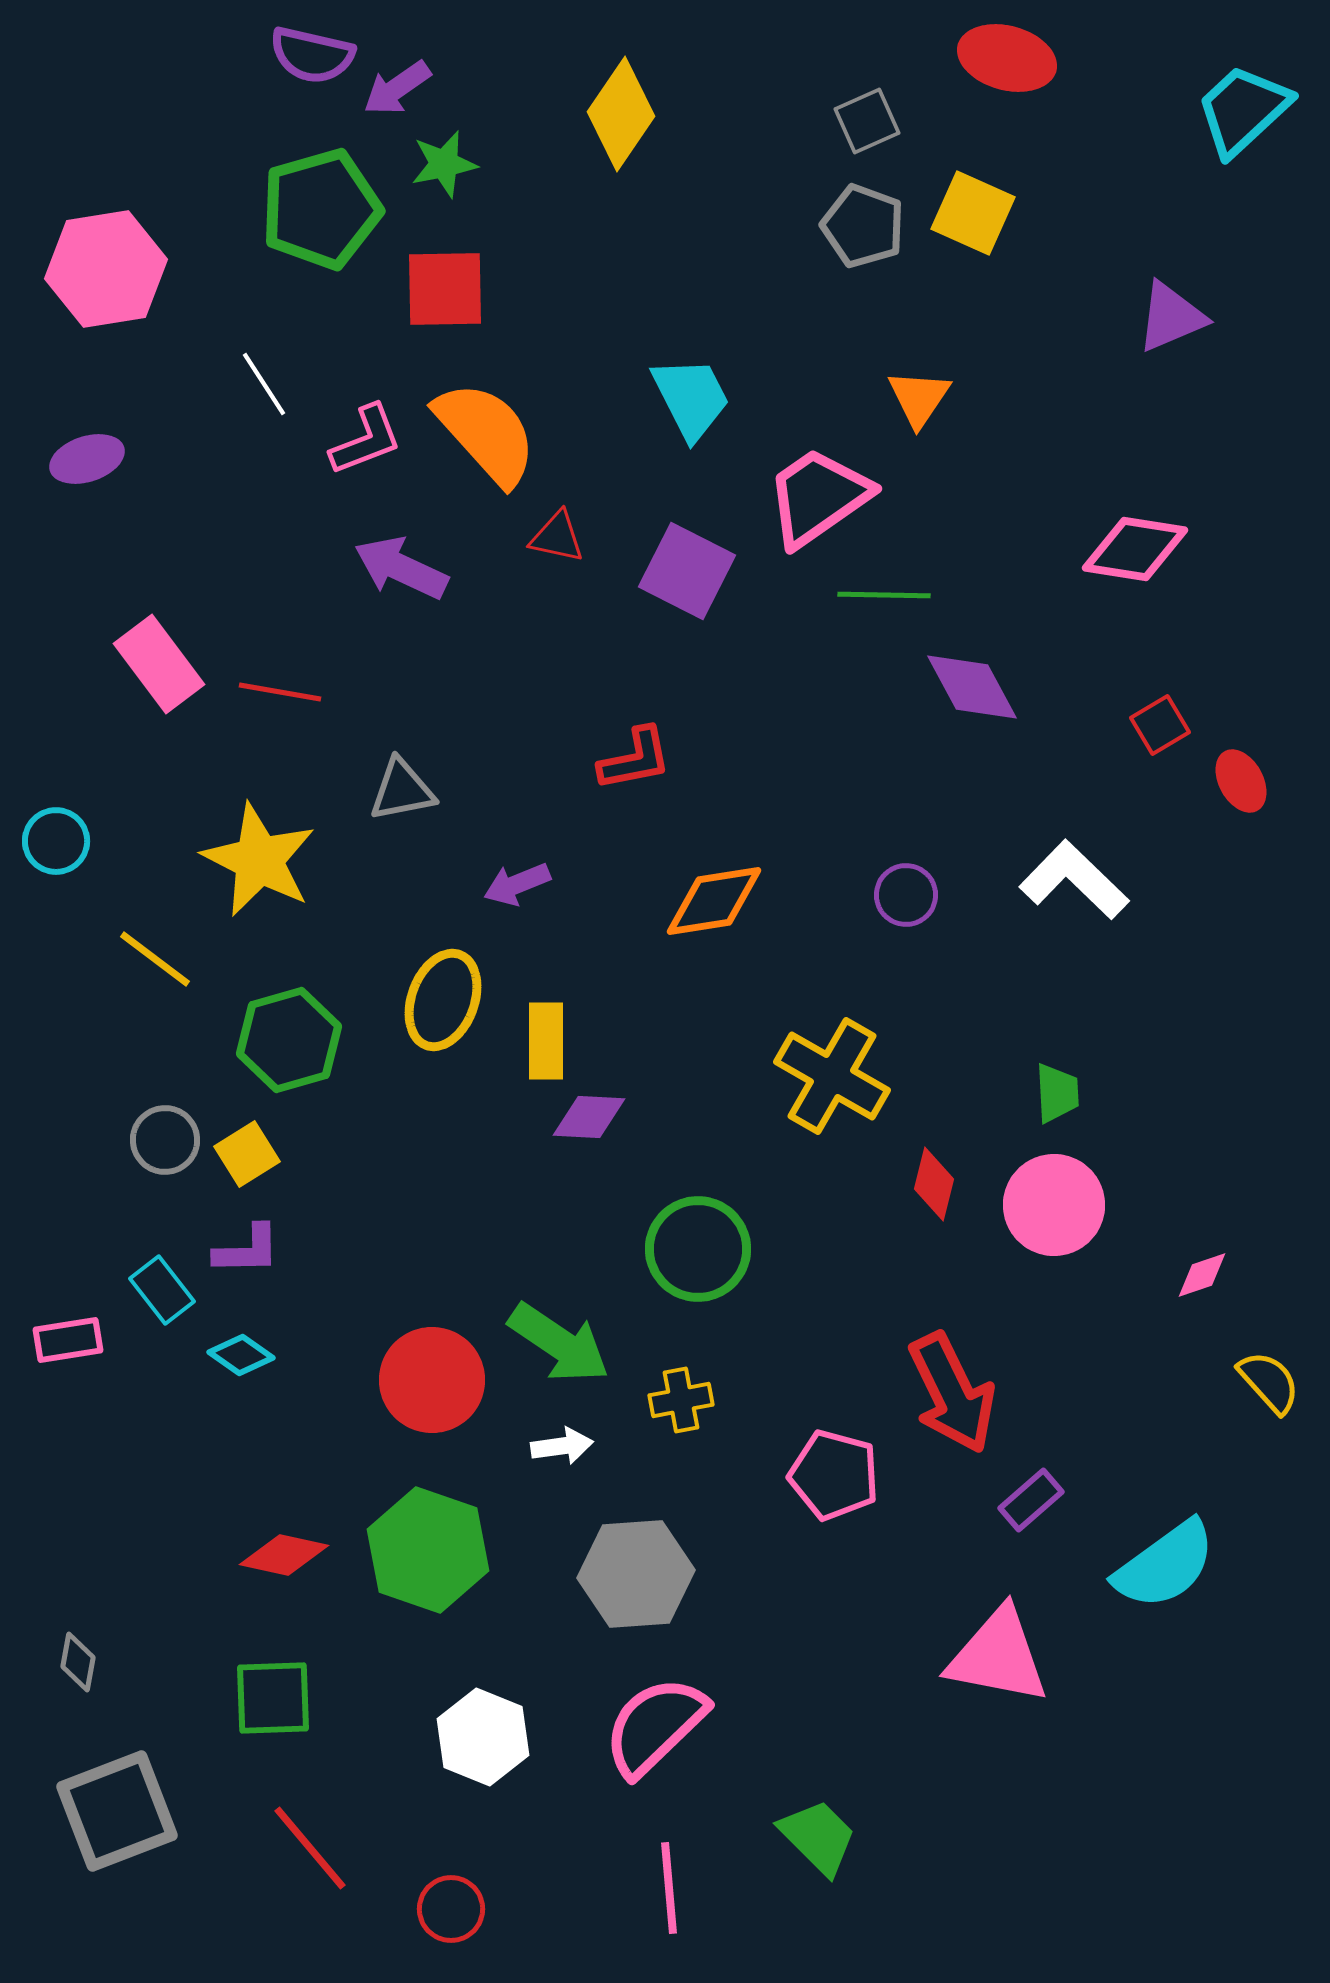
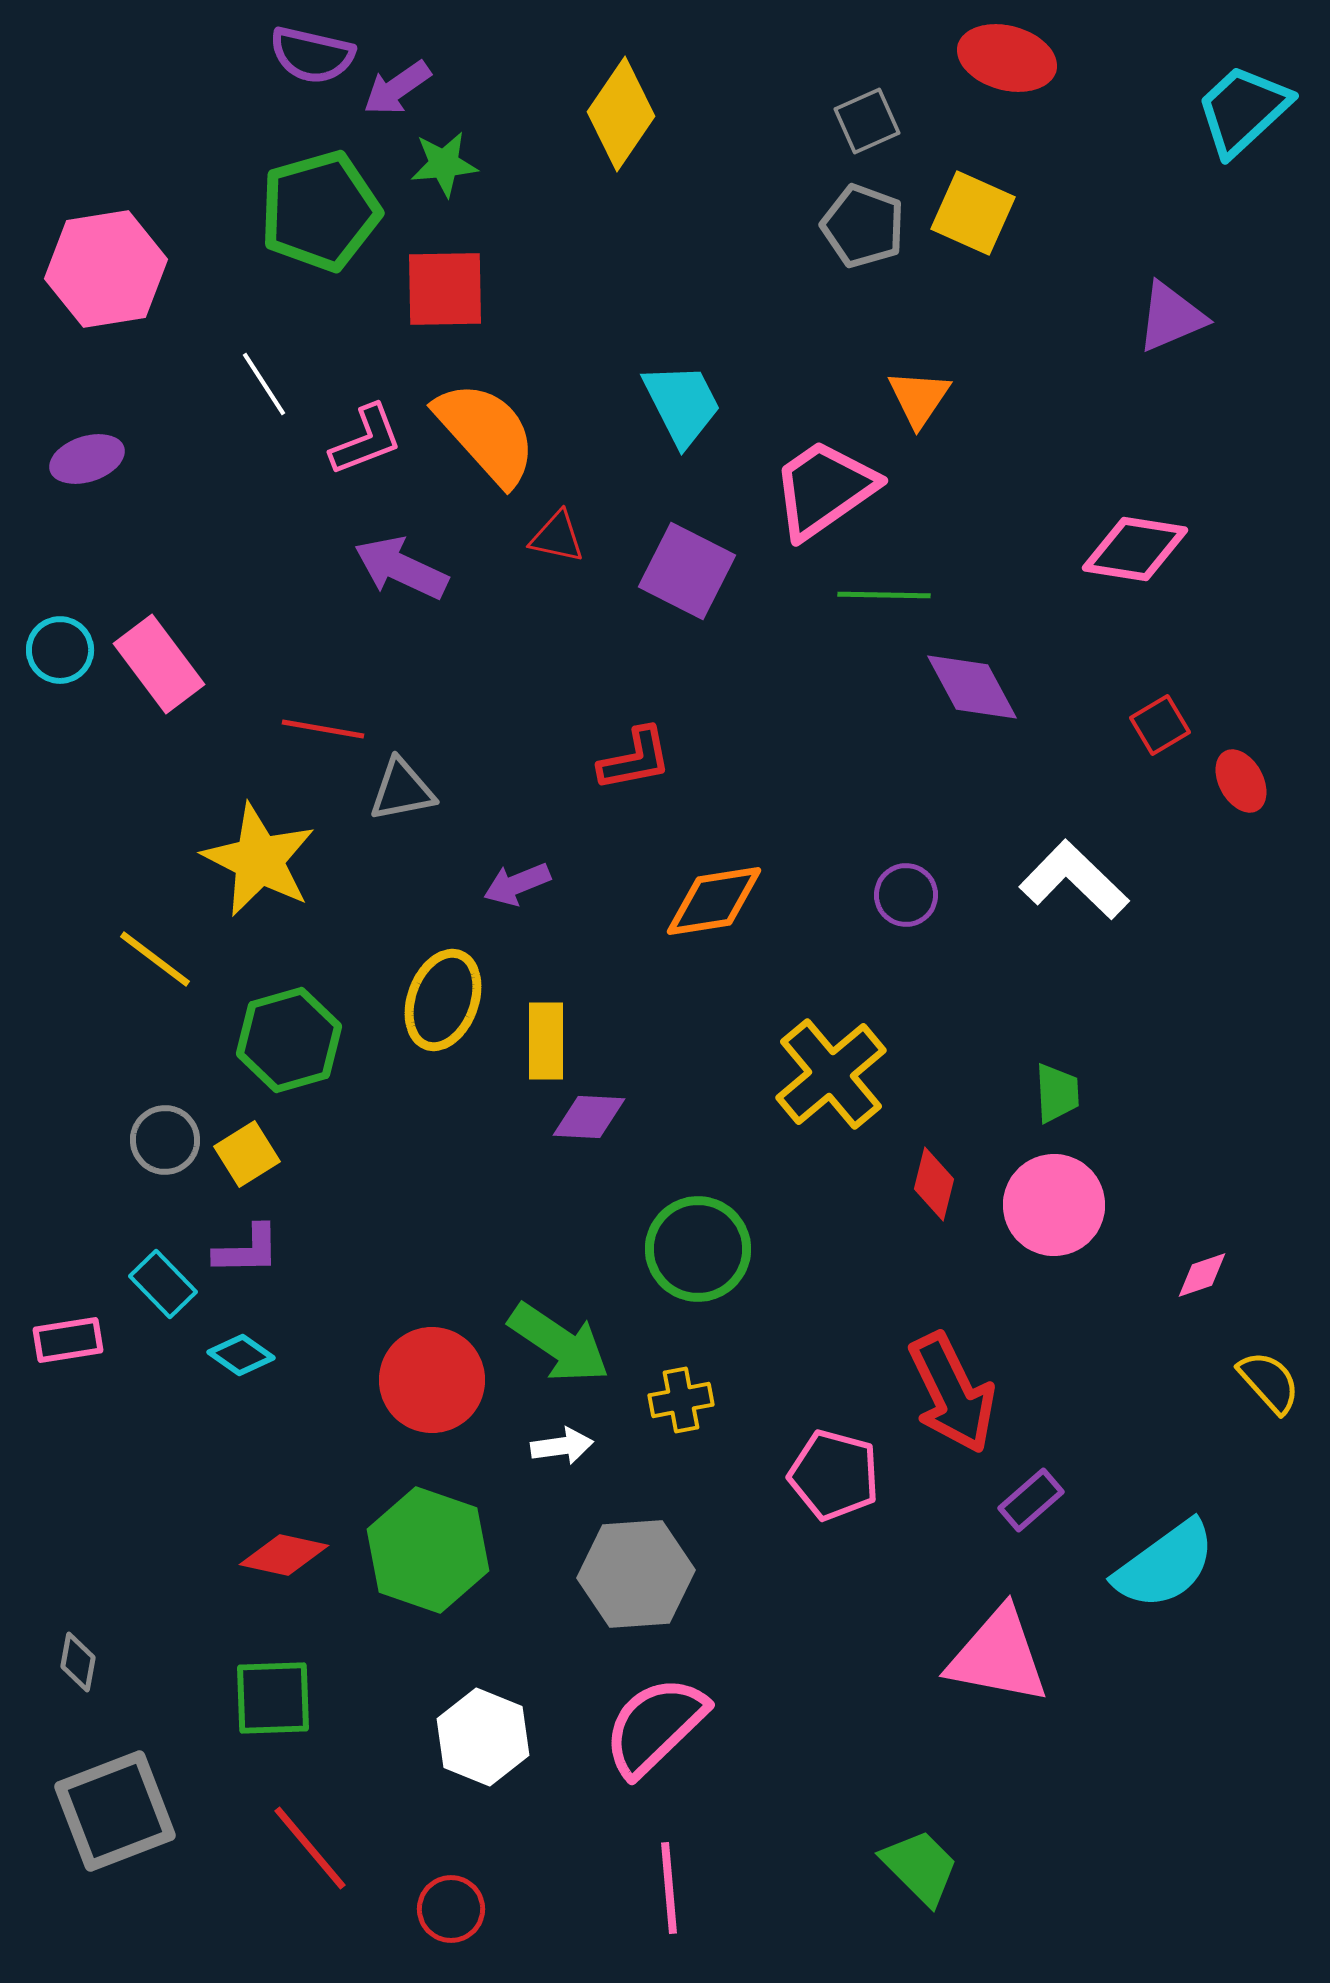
green star at (444, 164): rotated 6 degrees clockwise
green pentagon at (321, 209): moved 1 px left, 2 px down
cyan trapezoid at (691, 398): moved 9 px left, 6 px down
pink trapezoid at (818, 497): moved 6 px right, 8 px up
red line at (280, 692): moved 43 px right, 37 px down
cyan circle at (56, 841): moved 4 px right, 191 px up
yellow cross at (832, 1076): moved 1 px left, 2 px up; rotated 20 degrees clockwise
cyan rectangle at (162, 1290): moved 1 px right, 6 px up; rotated 6 degrees counterclockwise
gray square at (117, 1811): moved 2 px left
green trapezoid at (818, 1837): moved 102 px right, 30 px down
